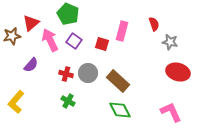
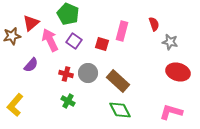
yellow L-shape: moved 1 px left, 3 px down
pink L-shape: rotated 50 degrees counterclockwise
